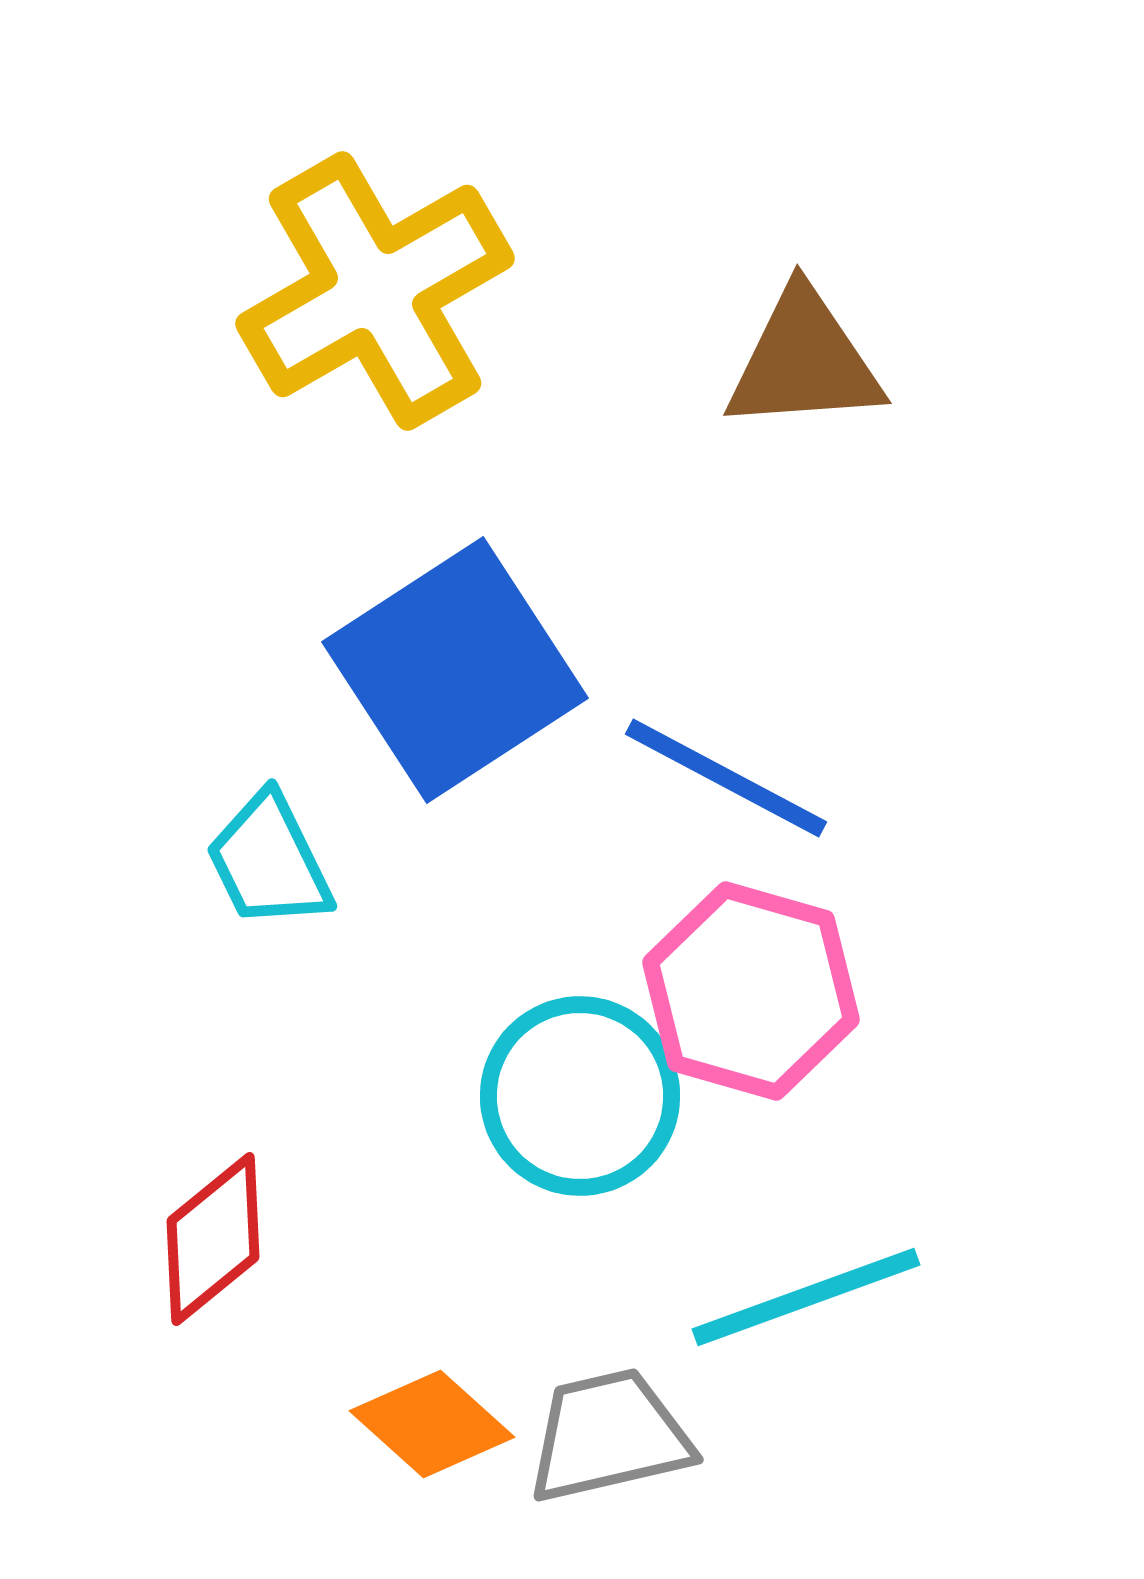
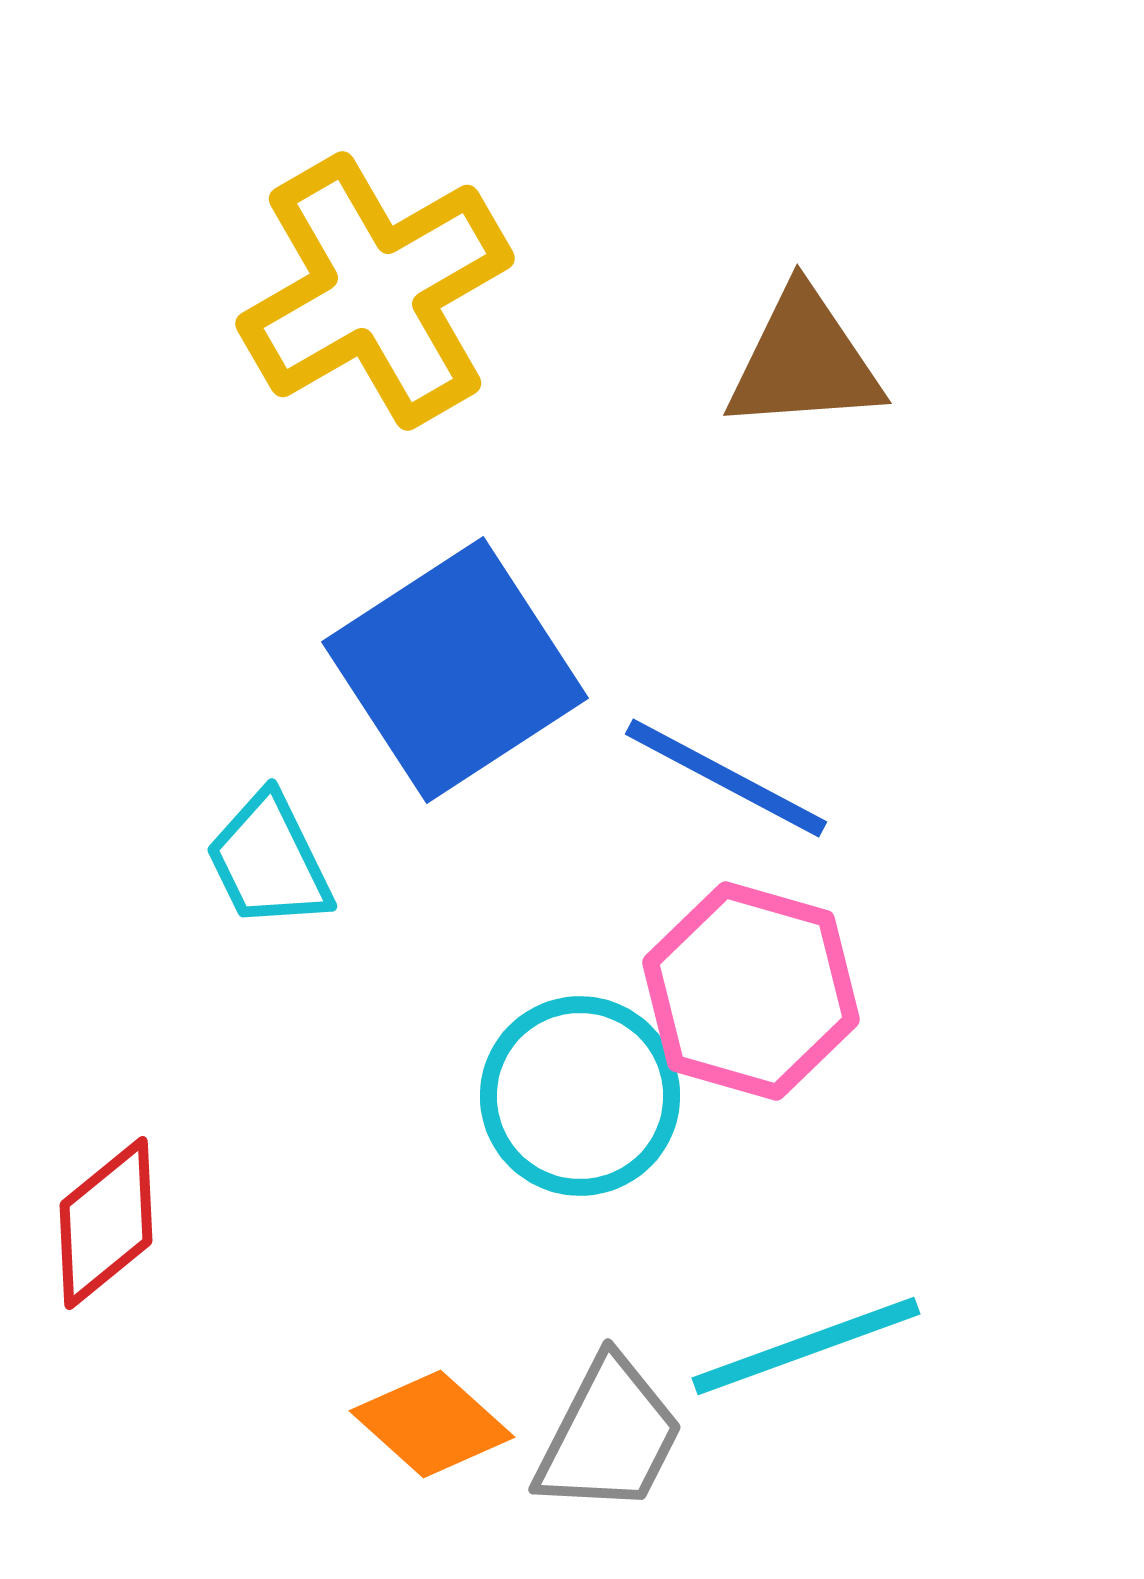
red diamond: moved 107 px left, 16 px up
cyan line: moved 49 px down
gray trapezoid: rotated 130 degrees clockwise
